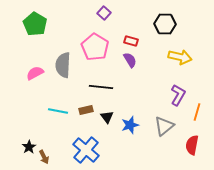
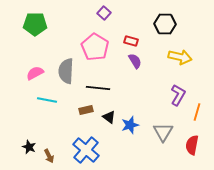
green pentagon: rotated 30 degrees counterclockwise
purple semicircle: moved 5 px right, 1 px down
gray semicircle: moved 3 px right, 6 px down
black line: moved 3 px left, 1 px down
cyan line: moved 11 px left, 11 px up
black triangle: moved 2 px right; rotated 16 degrees counterclockwise
gray triangle: moved 1 px left, 6 px down; rotated 20 degrees counterclockwise
black star: rotated 16 degrees counterclockwise
brown arrow: moved 5 px right, 1 px up
